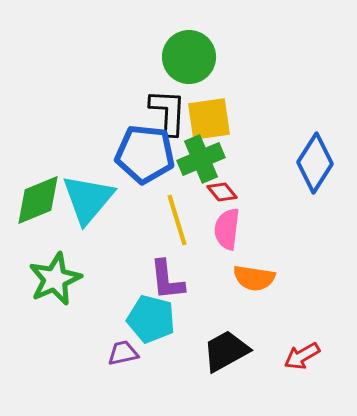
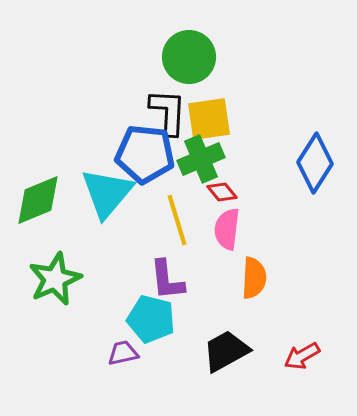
cyan triangle: moved 19 px right, 6 px up
orange semicircle: rotated 96 degrees counterclockwise
